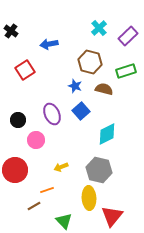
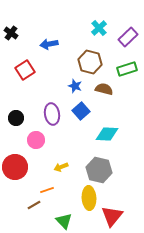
black cross: moved 2 px down
purple rectangle: moved 1 px down
green rectangle: moved 1 px right, 2 px up
purple ellipse: rotated 15 degrees clockwise
black circle: moved 2 px left, 2 px up
cyan diamond: rotated 30 degrees clockwise
red circle: moved 3 px up
brown line: moved 1 px up
